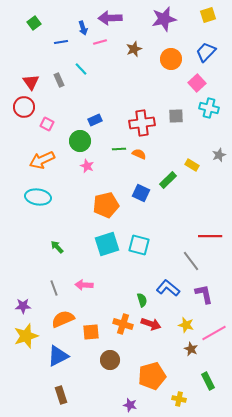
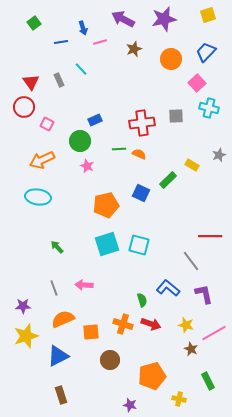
purple arrow at (110, 18): moved 13 px right, 1 px down; rotated 30 degrees clockwise
